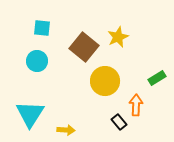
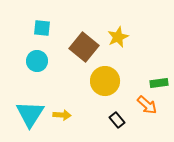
green rectangle: moved 2 px right, 5 px down; rotated 24 degrees clockwise
orange arrow: moved 11 px right; rotated 130 degrees clockwise
black rectangle: moved 2 px left, 2 px up
yellow arrow: moved 4 px left, 15 px up
